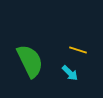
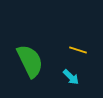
cyan arrow: moved 1 px right, 4 px down
